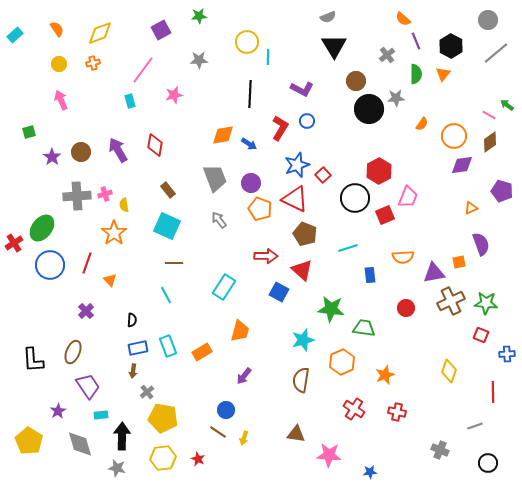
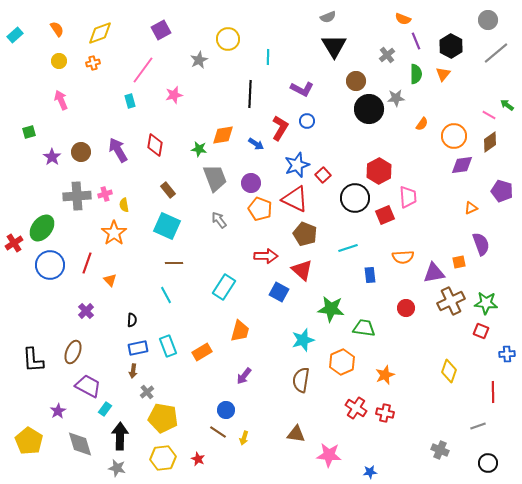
green star at (199, 16): moved 133 px down; rotated 14 degrees clockwise
orange semicircle at (403, 19): rotated 21 degrees counterclockwise
yellow circle at (247, 42): moved 19 px left, 3 px up
gray star at (199, 60): rotated 24 degrees counterclockwise
yellow circle at (59, 64): moved 3 px up
blue arrow at (249, 144): moved 7 px right
pink trapezoid at (408, 197): rotated 25 degrees counterclockwise
red square at (481, 335): moved 4 px up
purple trapezoid at (88, 386): rotated 28 degrees counterclockwise
red cross at (354, 409): moved 2 px right, 1 px up
red cross at (397, 412): moved 12 px left, 1 px down
cyan rectangle at (101, 415): moved 4 px right, 6 px up; rotated 48 degrees counterclockwise
gray line at (475, 426): moved 3 px right
black arrow at (122, 436): moved 2 px left
